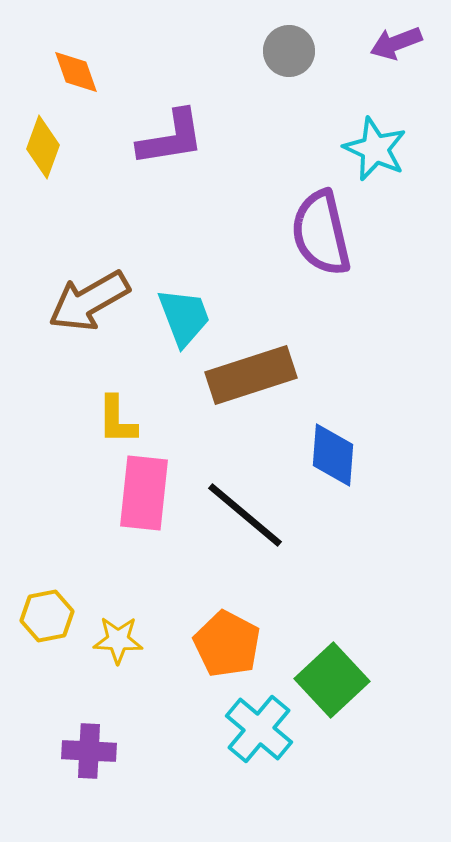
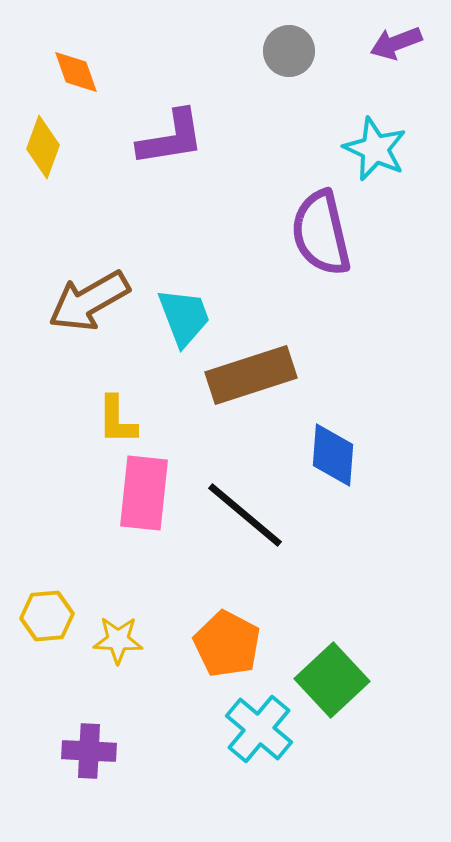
yellow hexagon: rotated 6 degrees clockwise
